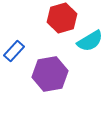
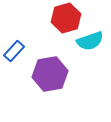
red hexagon: moved 4 px right
cyan semicircle: rotated 12 degrees clockwise
